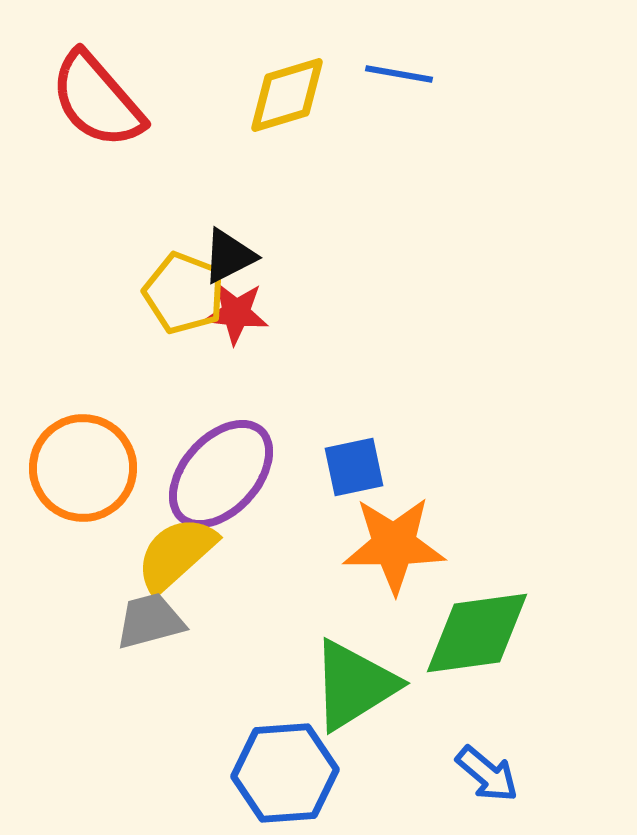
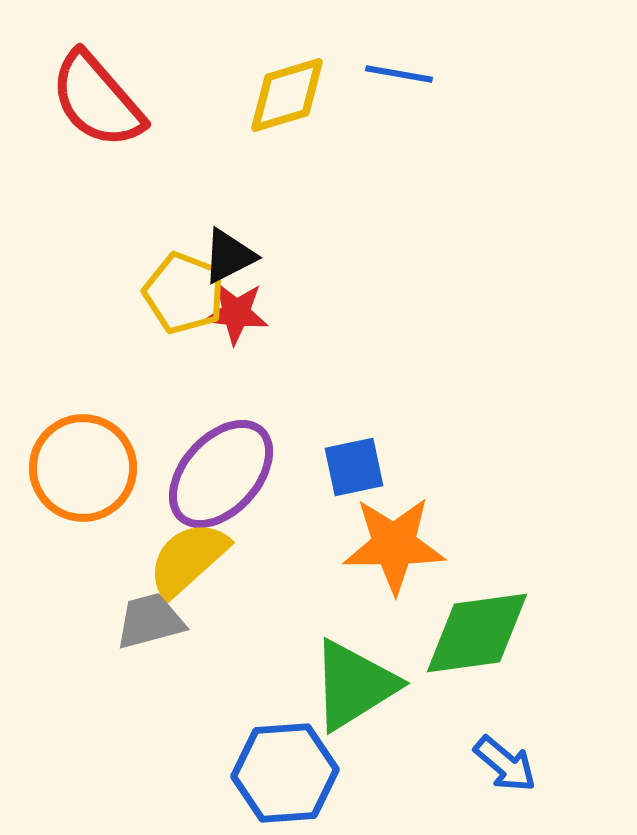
yellow semicircle: moved 12 px right, 5 px down
blue arrow: moved 18 px right, 10 px up
